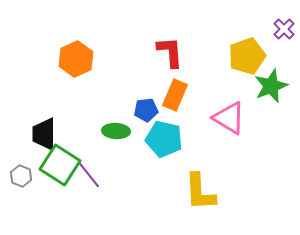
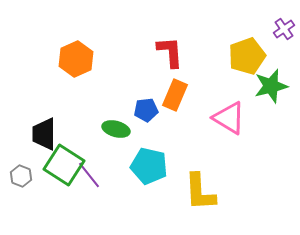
purple cross: rotated 10 degrees clockwise
green star: rotated 8 degrees clockwise
green ellipse: moved 2 px up; rotated 12 degrees clockwise
cyan pentagon: moved 15 px left, 27 px down
green square: moved 4 px right
